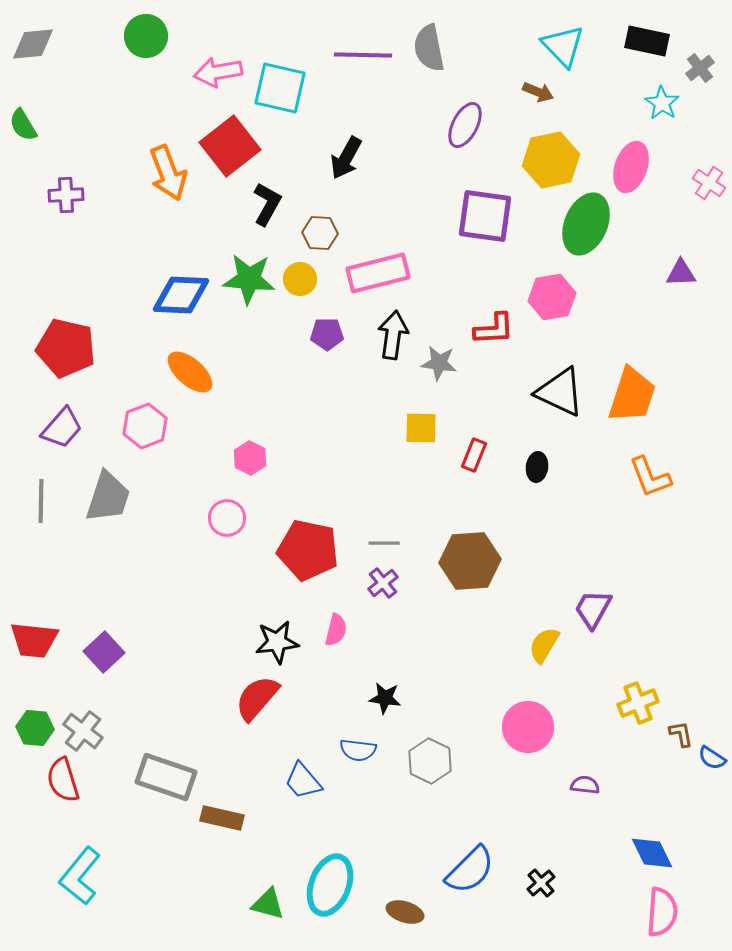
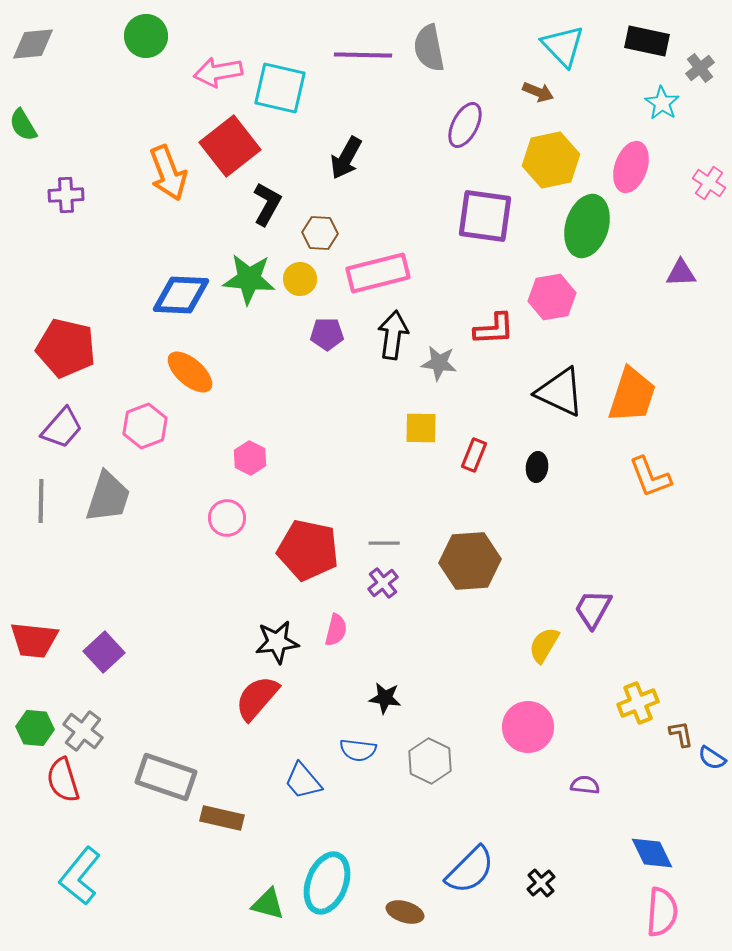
green ellipse at (586, 224): moved 1 px right, 2 px down; rotated 6 degrees counterclockwise
cyan ellipse at (330, 885): moved 3 px left, 2 px up
